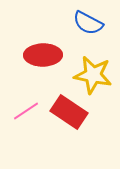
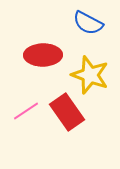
yellow star: moved 3 px left; rotated 9 degrees clockwise
red rectangle: moved 2 px left; rotated 21 degrees clockwise
